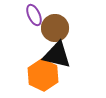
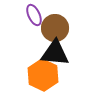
black triangle: moved 2 px left, 2 px up; rotated 8 degrees counterclockwise
